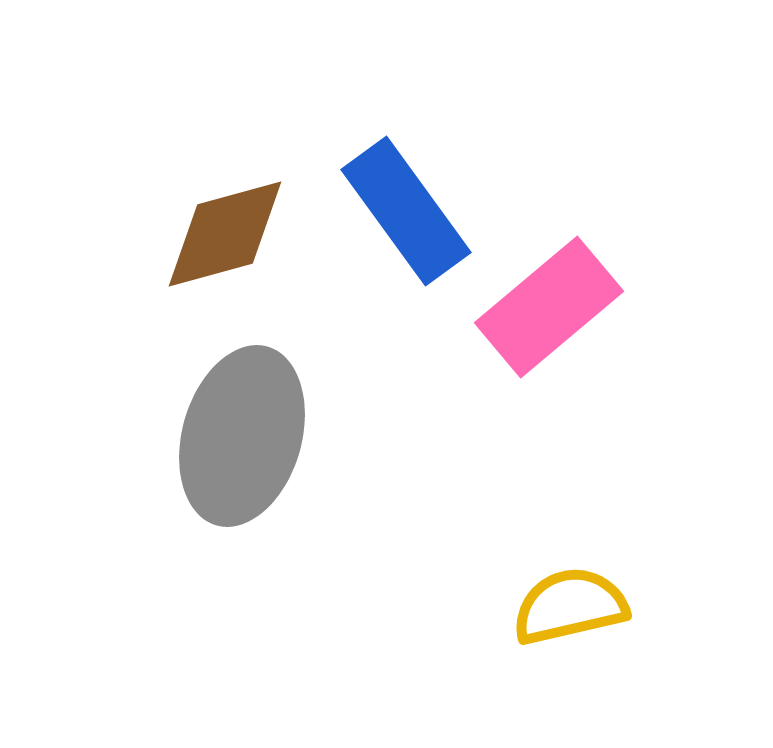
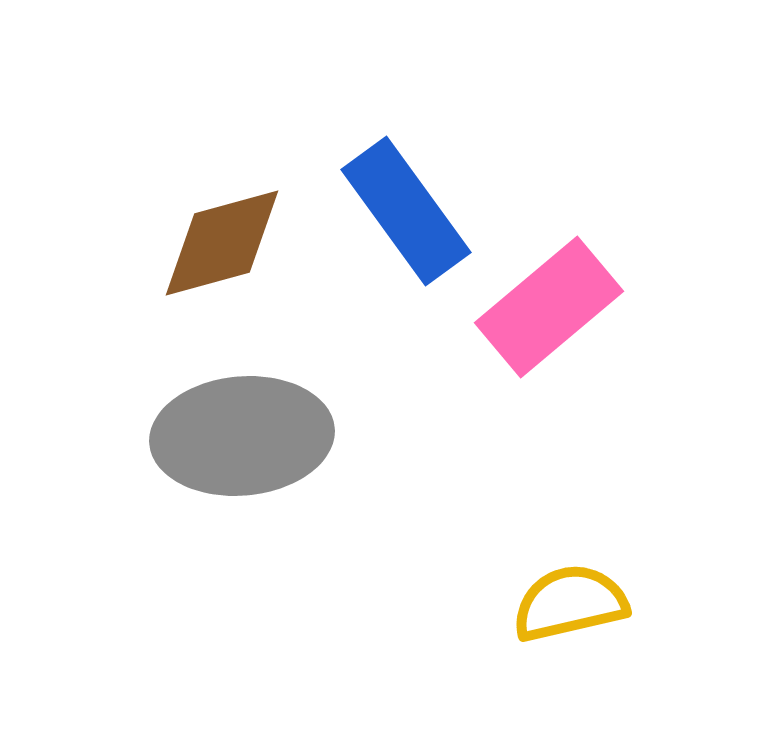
brown diamond: moved 3 px left, 9 px down
gray ellipse: rotated 69 degrees clockwise
yellow semicircle: moved 3 px up
